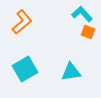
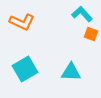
orange L-shape: rotated 65 degrees clockwise
orange square: moved 3 px right, 2 px down
cyan triangle: rotated 10 degrees clockwise
